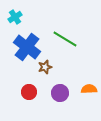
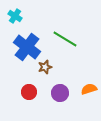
cyan cross: moved 1 px up; rotated 24 degrees counterclockwise
orange semicircle: rotated 14 degrees counterclockwise
